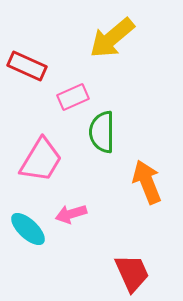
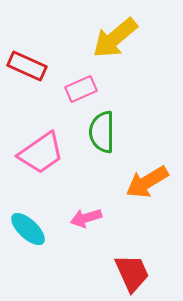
yellow arrow: moved 3 px right
pink rectangle: moved 8 px right, 8 px up
pink trapezoid: moved 7 px up; rotated 24 degrees clockwise
orange arrow: rotated 99 degrees counterclockwise
pink arrow: moved 15 px right, 4 px down
